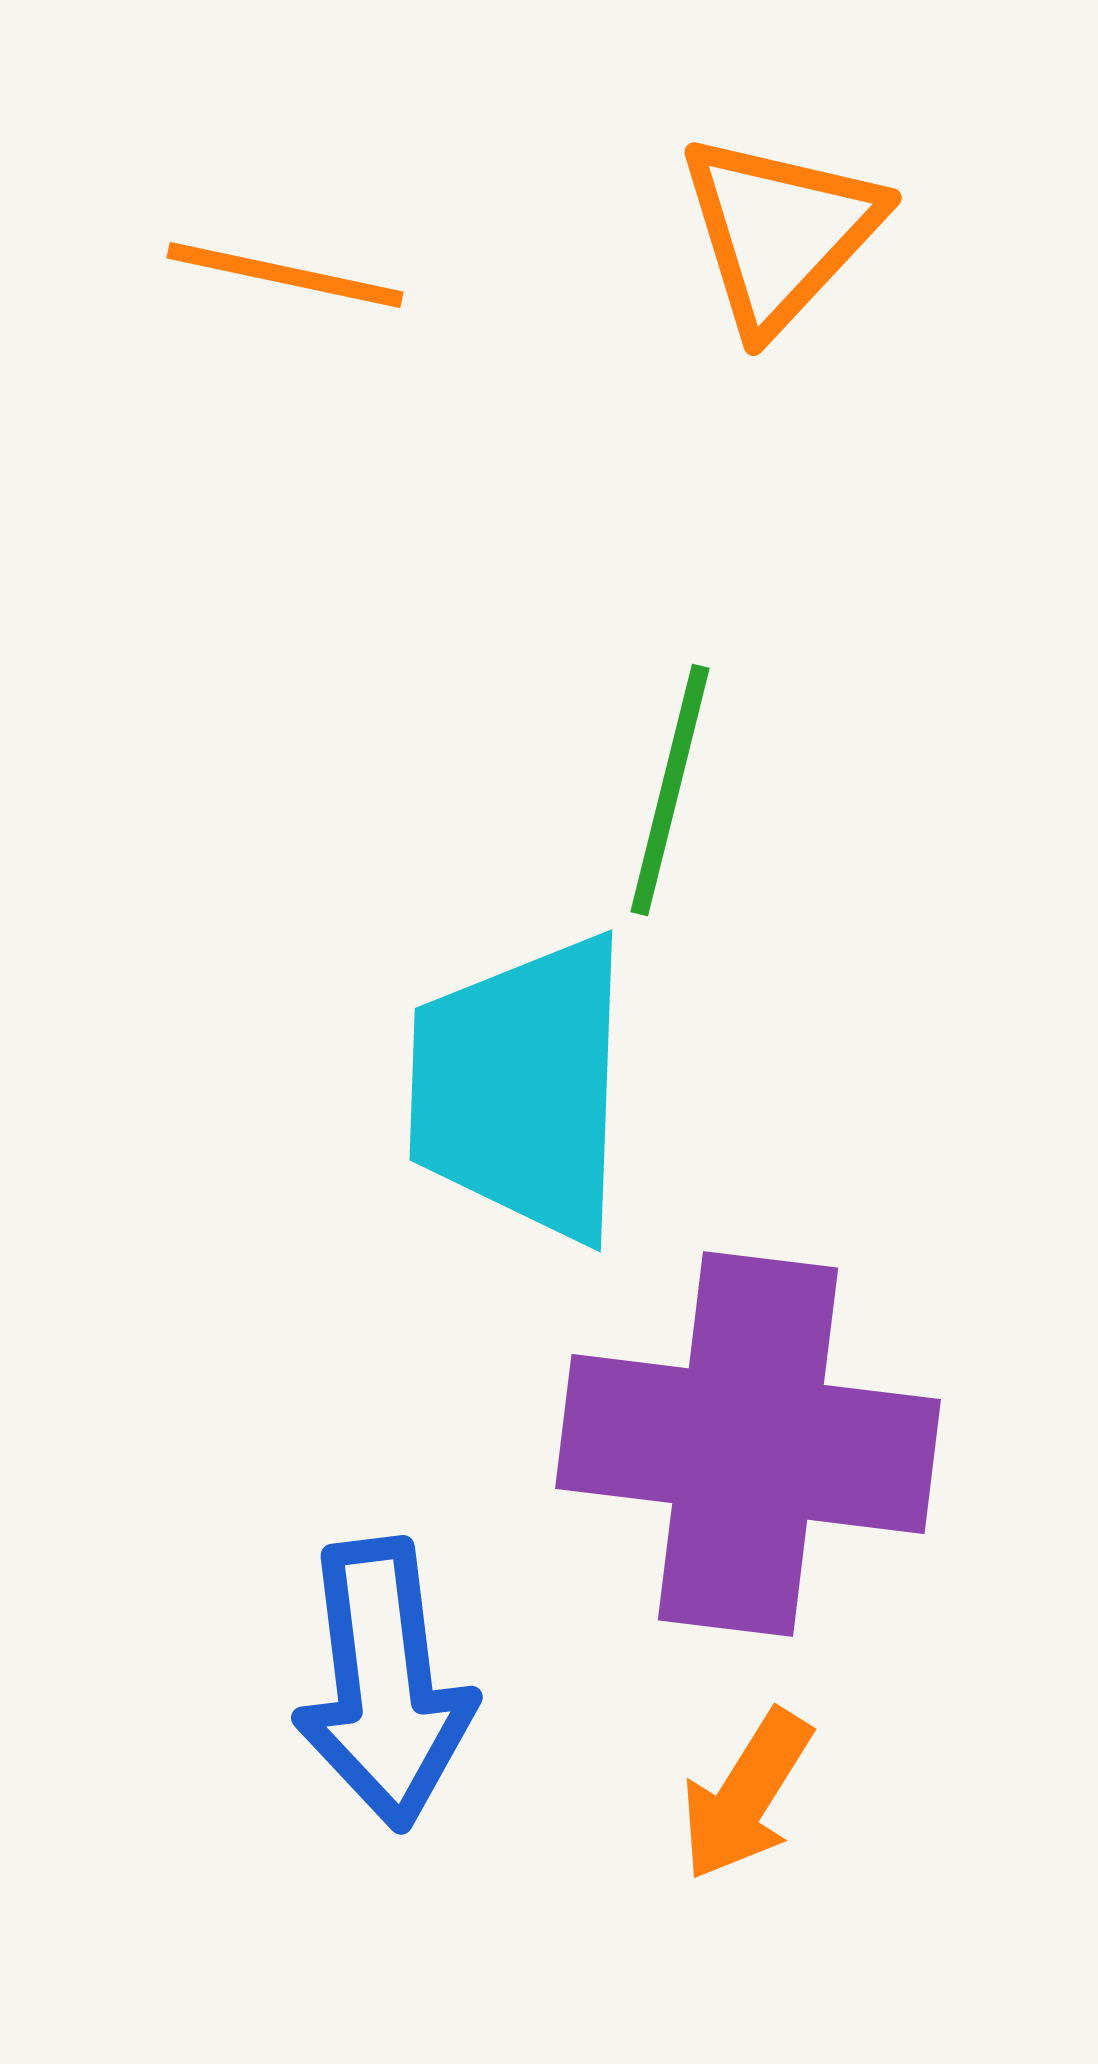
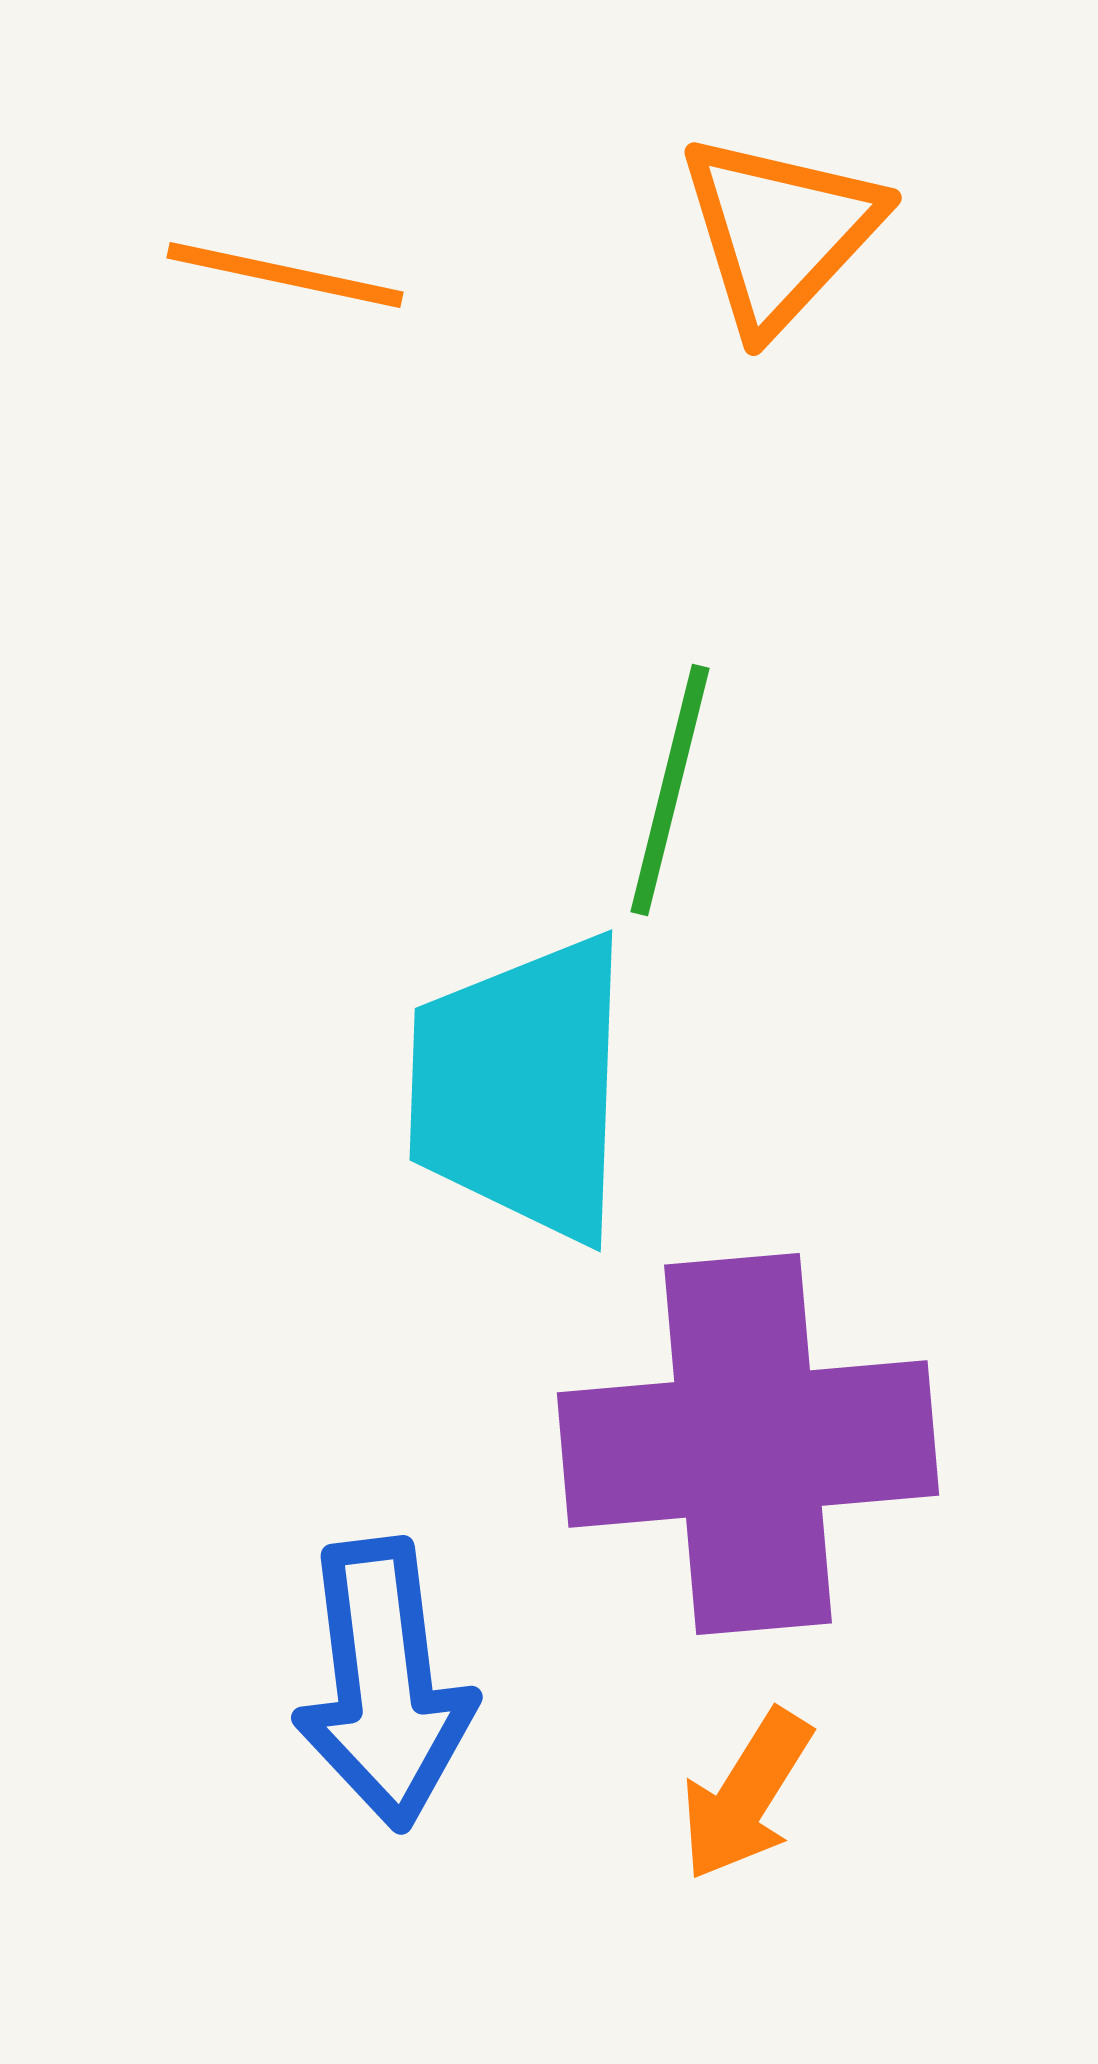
purple cross: rotated 12 degrees counterclockwise
